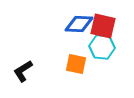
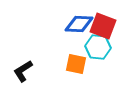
red square: rotated 8 degrees clockwise
cyan hexagon: moved 4 px left
